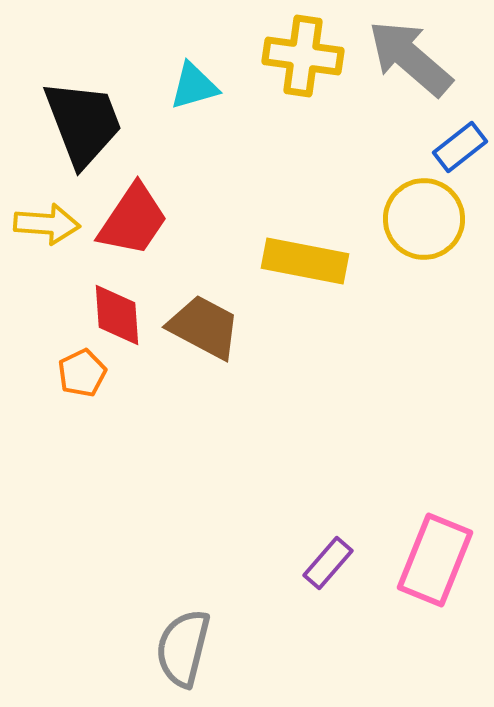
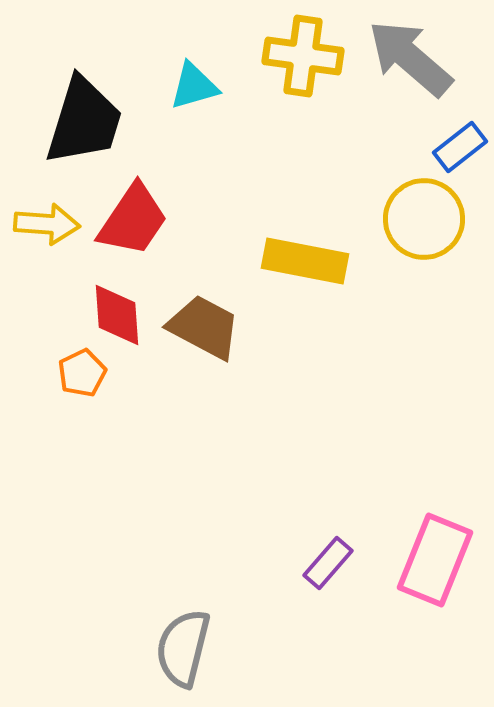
black trapezoid: moved 1 px right, 2 px up; rotated 38 degrees clockwise
